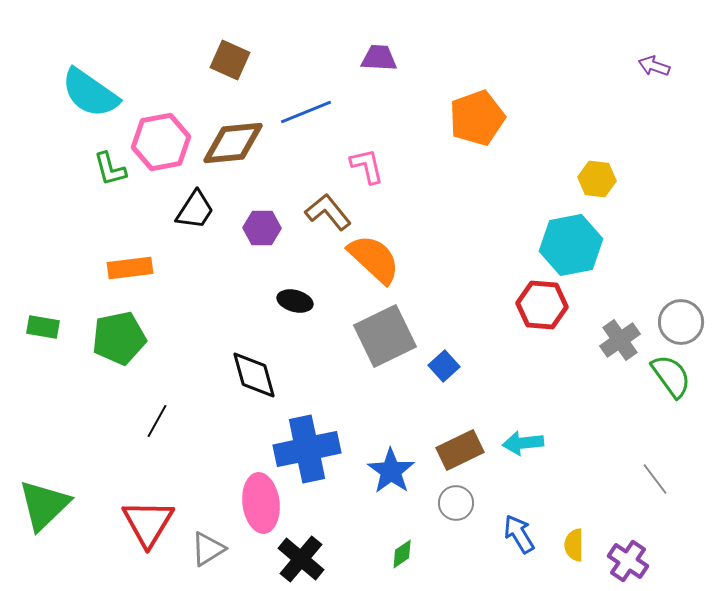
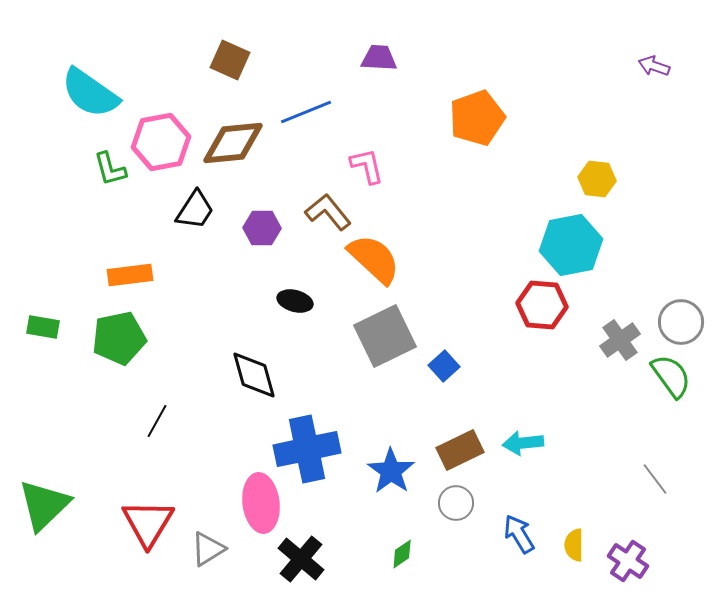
orange rectangle at (130, 268): moved 7 px down
